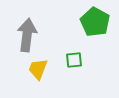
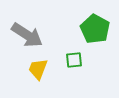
green pentagon: moved 7 px down
gray arrow: rotated 116 degrees clockwise
